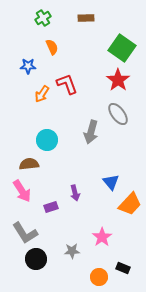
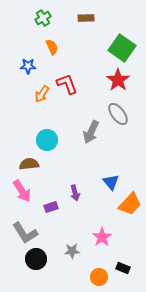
gray arrow: rotated 10 degrees clockwise
